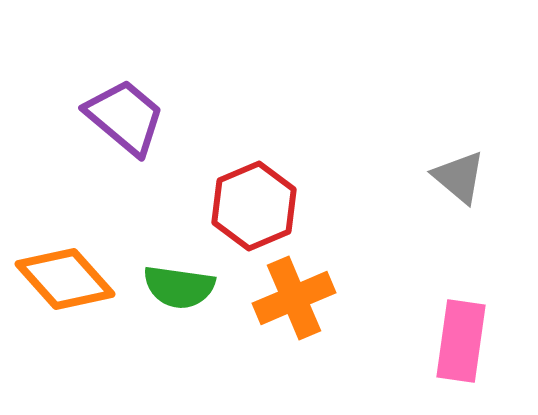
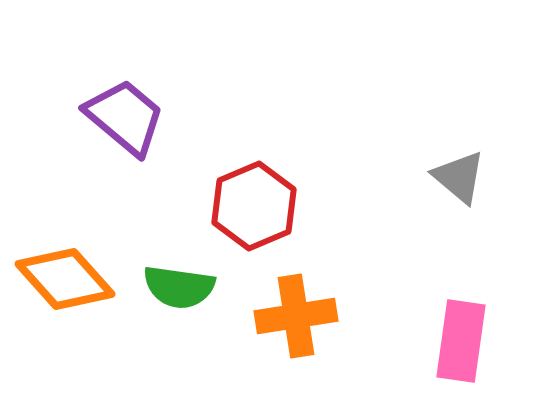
orange cross: moved 2 px right, 18 px down; rotated 14 degrees clockwise
